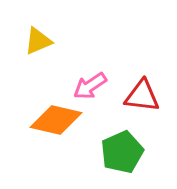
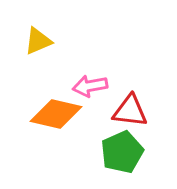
pink arrow: rotated 24 degrees clockwise
red triangle: moved 12 px left, 15 px down
orange diamond: moved 6 px up
